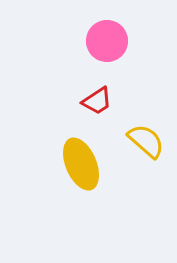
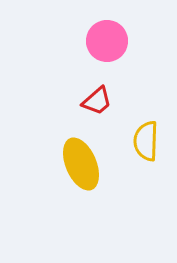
red trapezoid: rotated 8 degrees counterclockwise
yellow semicircle: rotated 129 degrees counterclockwise
